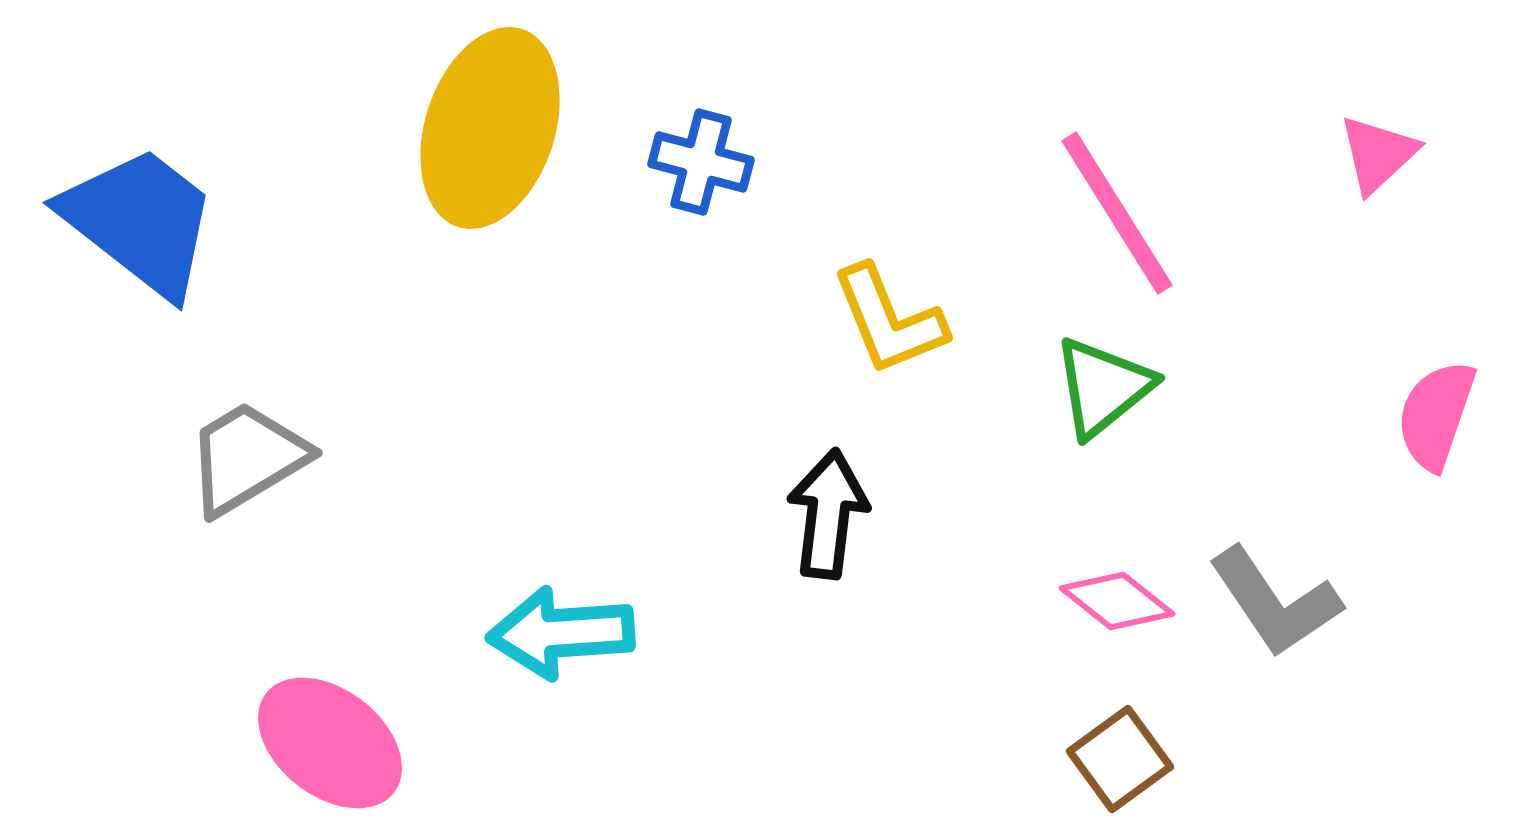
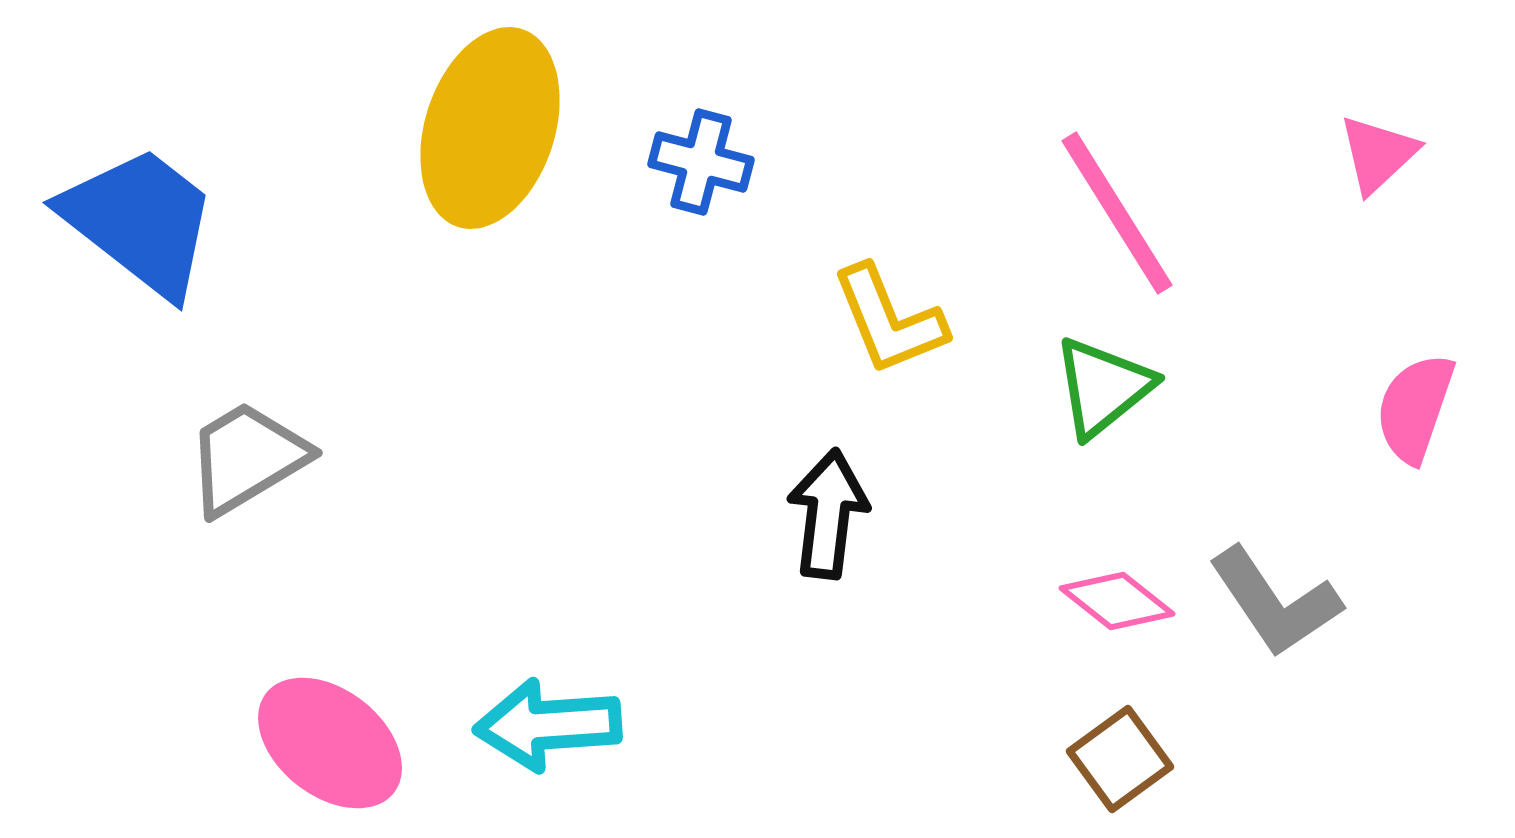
pink semicircle: moved 21 px left, 7 px up
cyan arrow: moved 13 px left, 92 px down
